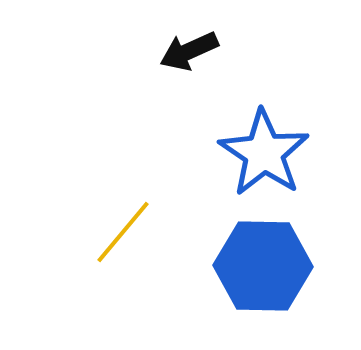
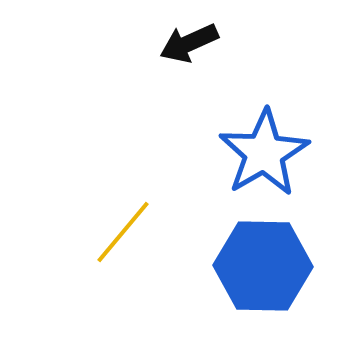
black arrow: moved 8 px up
blue star: rotated 8 degrees clockwise
